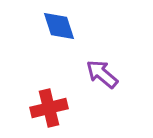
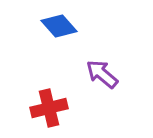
blue diamond: rotated 24 degrees counterclockwise
